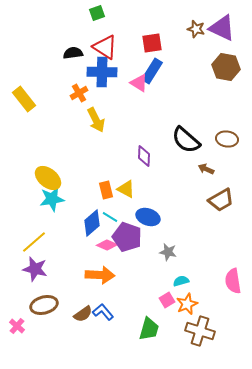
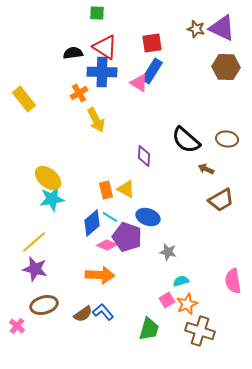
green square at (97, 13): rotated 21 degrees clockwise
brown hexagon at (226, 67): rotated 8 degrees counterclockwise
